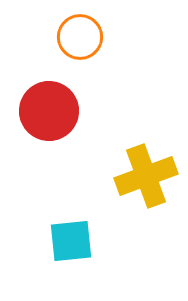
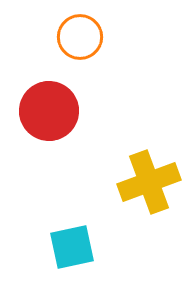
yellow cross: moved 3 px right, 6 px down
cyan square: moved 1 px right, 6 px down; rotated 6 degrees counterclockwise
